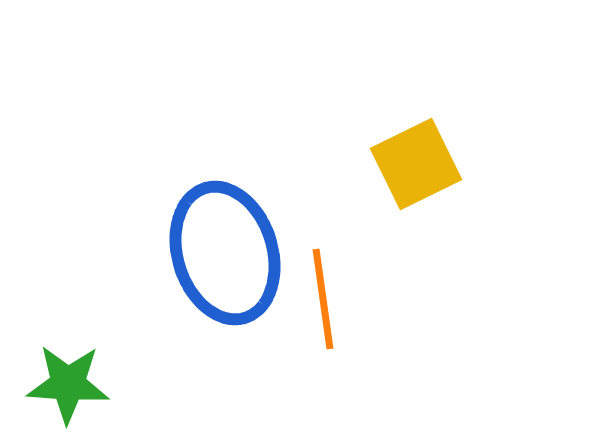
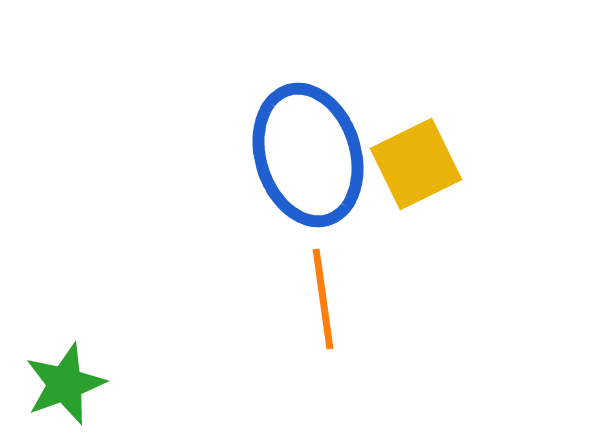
blue ellipse: moved 83 px right, 98 px up
green star: moved 3 px left; rotated 24 degrees counterclockwise
